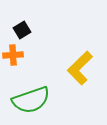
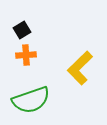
orange cross: moved 13 px right
